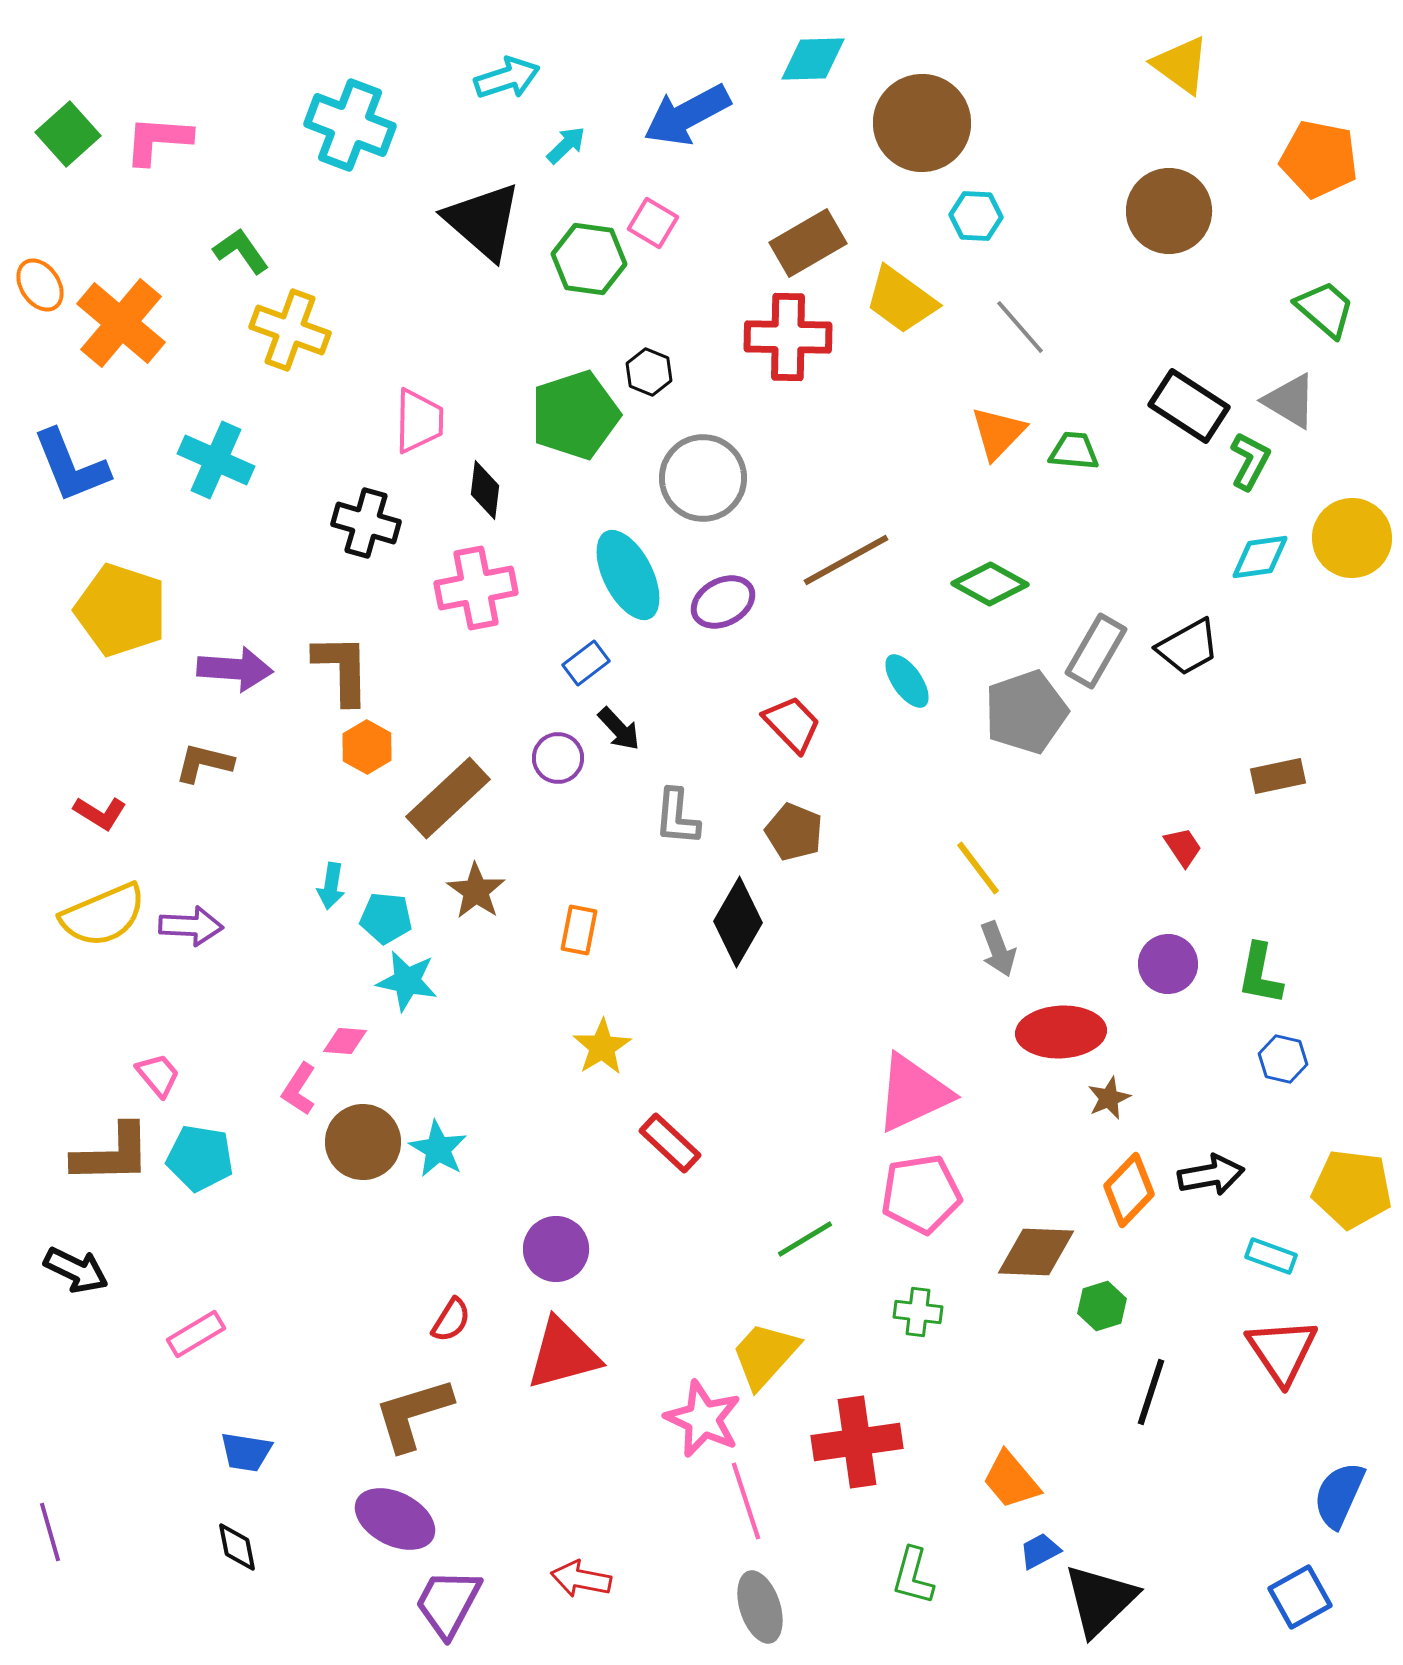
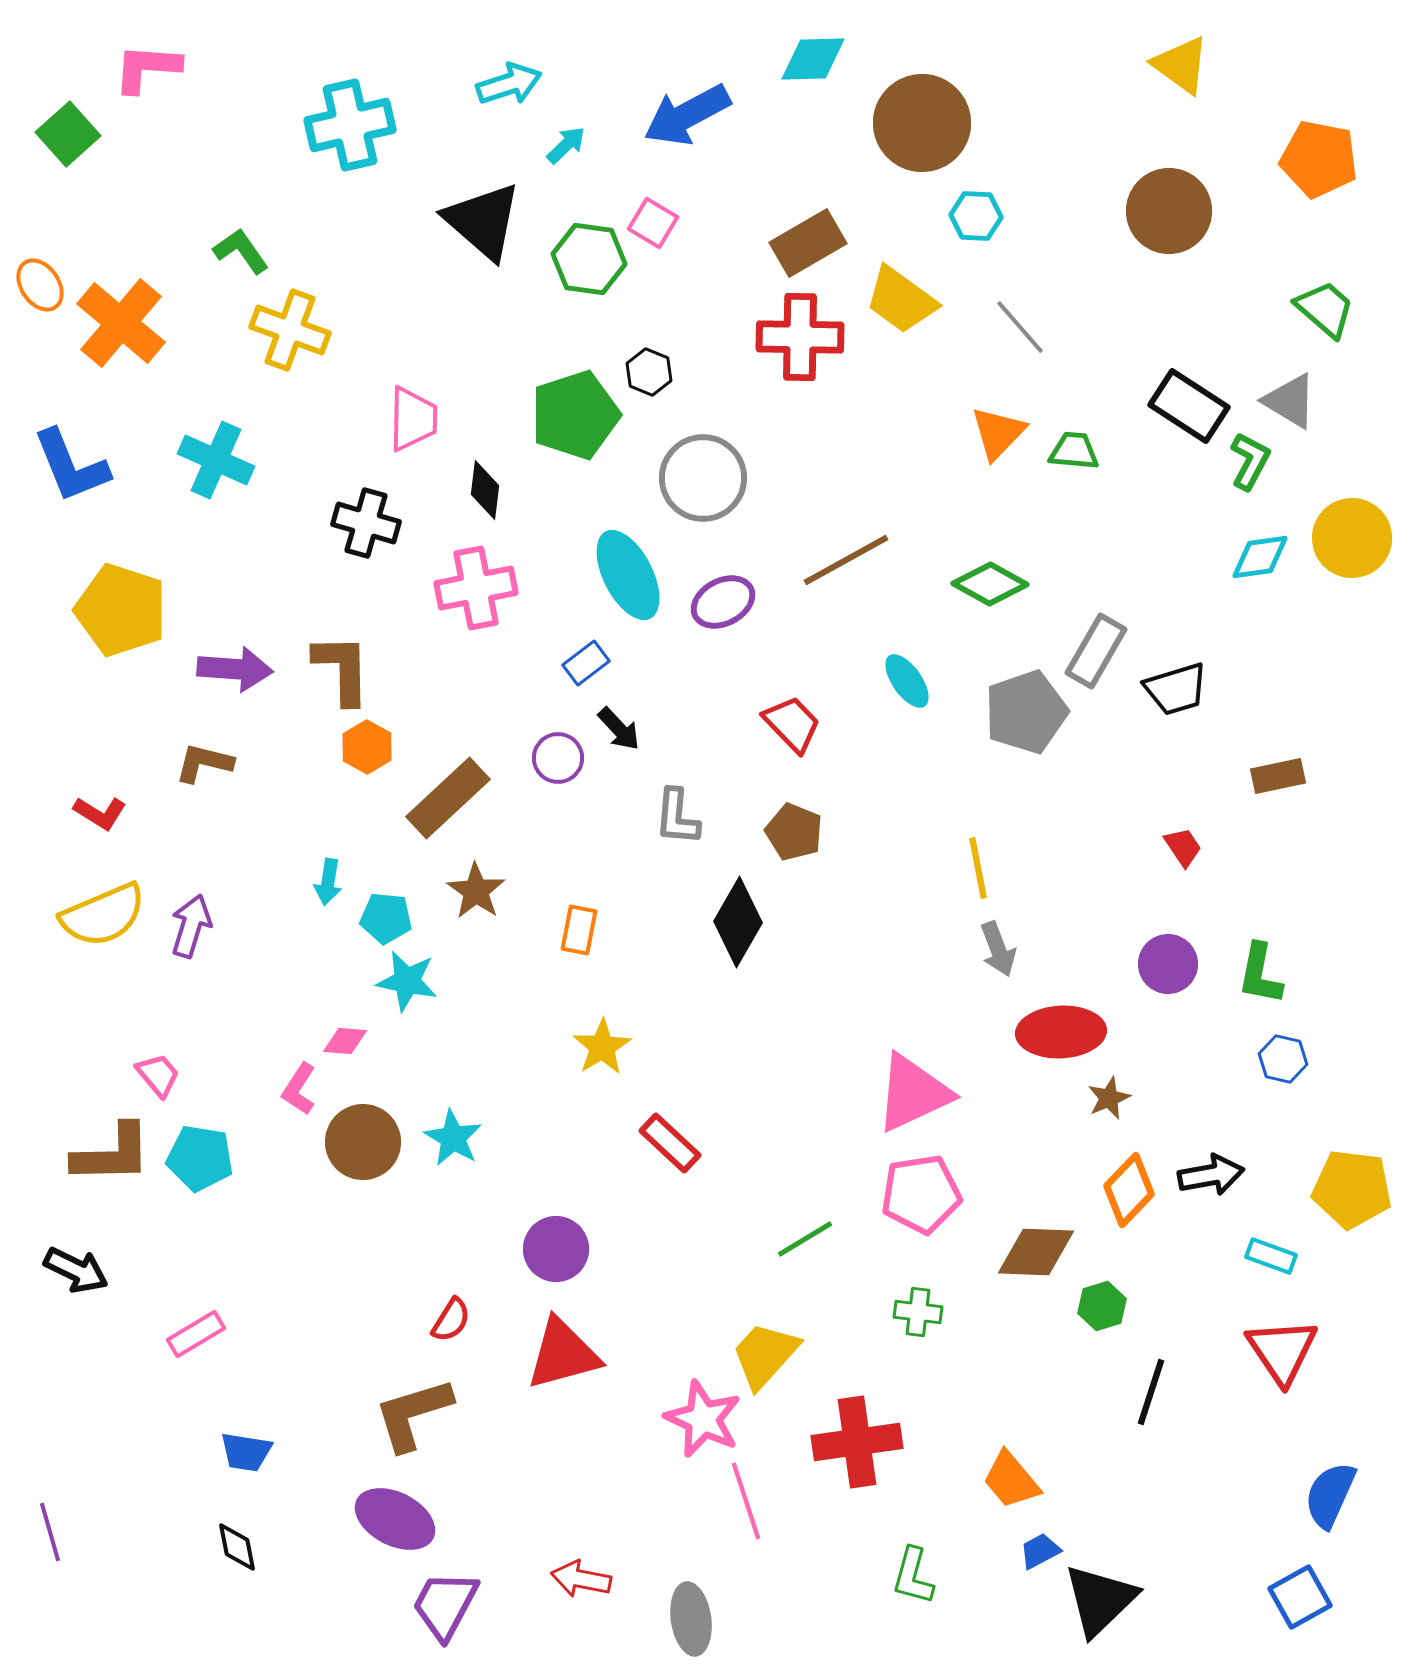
cyan arrow at (507, 78): moved 2 px right, 6 px down
cyan cross at (350, 125): rotated 34 degrees counterclockwise
pink L-shape at (158, 140): moved 11 px left, 72 px up
red cross at (788, 337): moved 12 px right
pink trapezoid at (419, 421): moved 6 px left, 2 px up
black trapezoid at (1188, 647): moved 12 px left, 42 px down; rotated 12 degrees clockwise
yellow line at (978, 868): rotated 26 degrees clockwise
cyan arrow at (331, 886): moved 3 px left, 4 px up
purple arrow at (191, 926): rotated 76 degrees counterclockwise
cyan star at (438, 1149): moved 15 px right, 11 px up
blue semicircle at (1339, 1495): moved 9 px left
purple trapezoid at (448, 1603): moved 3 px left, 2 px down
gray ellipse at (760, 1607): moved 69 px left, 12 px down; rotated 10 degrees clockwise
